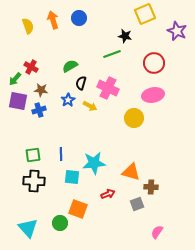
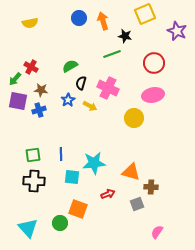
orange arrow: moved 50 px right, 1 px down
yellow semicircle: moved 2 px right, 3 px up; rotated 98 degrees clockwise
